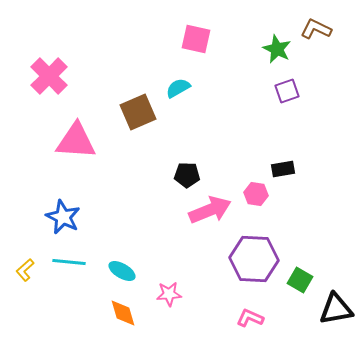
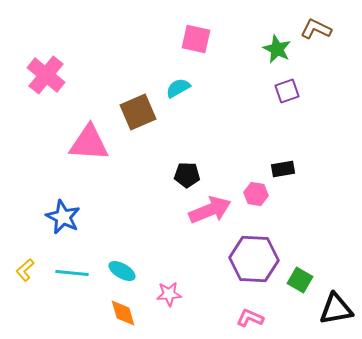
pink cross: moved 3 px left, 1 px up; rotated 6 degrees counterclockwise
pink triangle: moved 13 px right, 2 px down
cyan line: moved 3 px right, 11 px down
